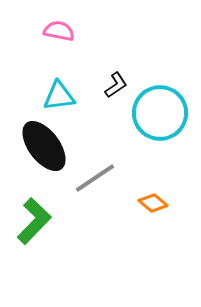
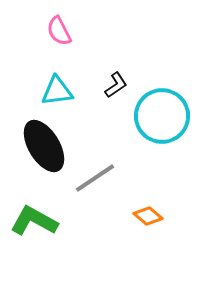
pink semicircle: rotated 128 degrees counterclockwise
cyan triangle: moved 2 px left, 5 px up
cyan circle: moved 2 px right, 3 px down
black ellipse: rotated 6 degrees clockwise
orange diamond: moved 5 px left, 13 px down
green L-shape: rotated 105 degrees counterclockwise
